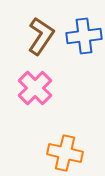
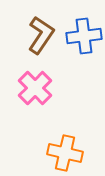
brown L-shape: moved 1 px up
